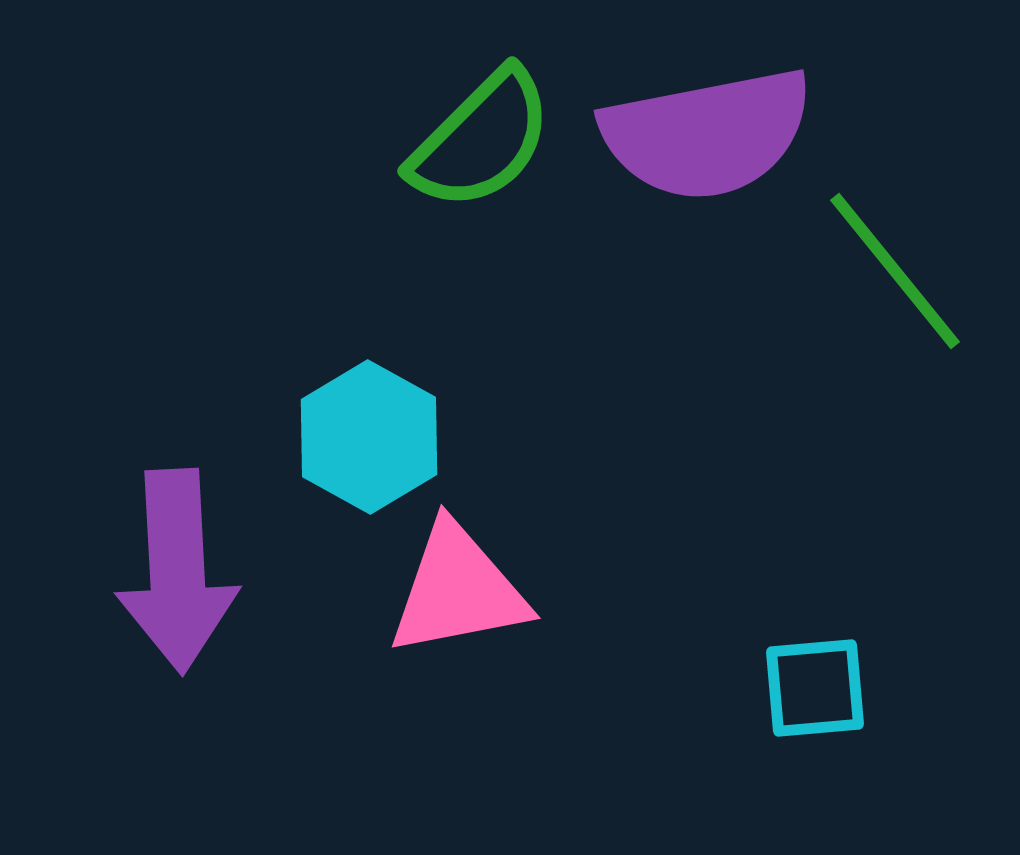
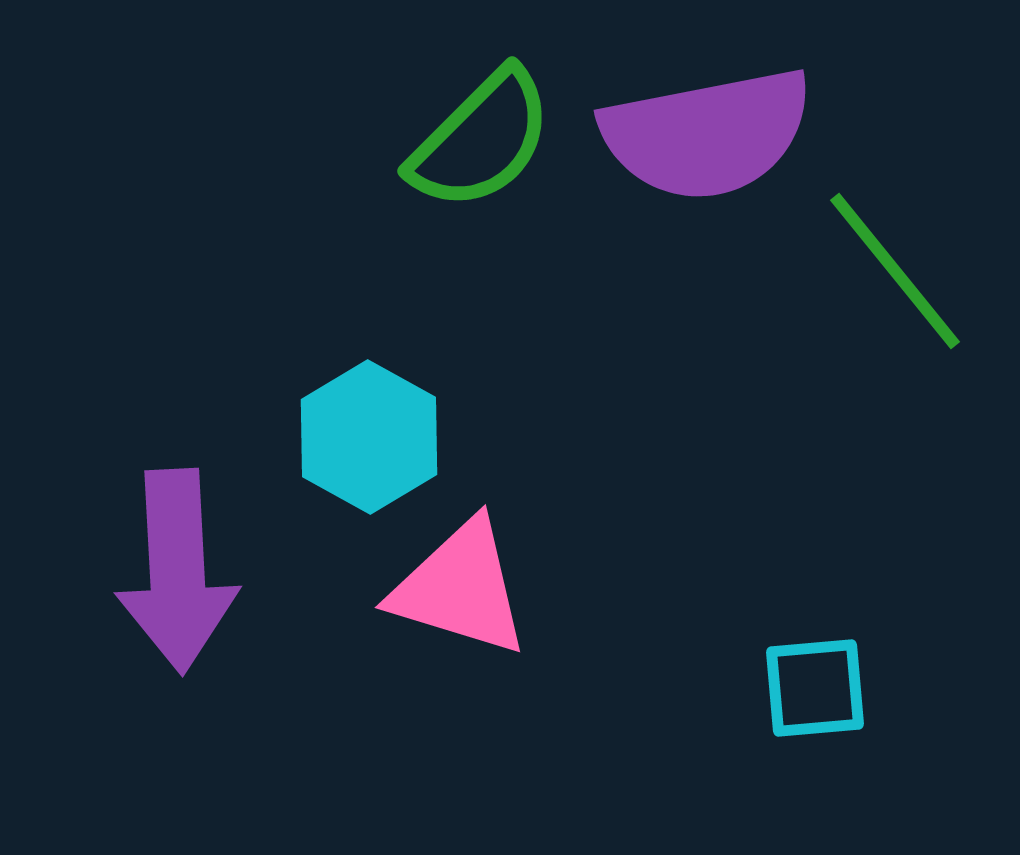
pink triangle: moved 2 px right, 2 px up; rotated 28 degrees clockwise
